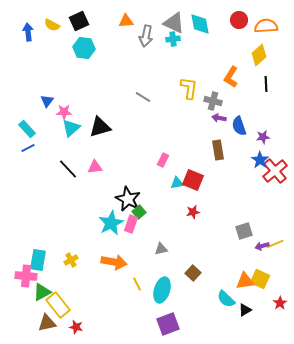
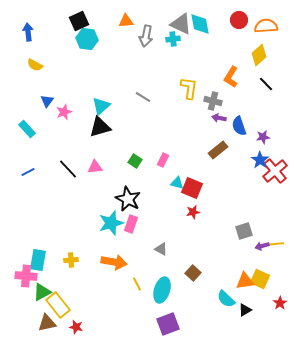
gray triangle at (174, 23): moved 7 px right, 1 px down
yellow semicircle at (52, 25): moved 17 px left, 40 px down
cyan hexagon at (84, 48): moved 3 px right, 9 px up
black line at (266, 84): rotated 42 degrees counterclockwise
pink star at (64, 112): rotated 21 degrees counterclockwise
cyan triangle at (71, 128): moved 30 px right, 22 px up
blue line at (28, 148): moved 24 px down
brown rectangle at (218, 150): rotated 60 degrees clockwise
red square at (193, 180): moved 1 px left, 8 px down
cyan triangle at (177, 183): rotated 24 degrees clockwise
green square at (139, 212): moved 4 px left, 51 px up; rotated 16 degrees counterclockwise
cyan star at (111, 223): rotated 10 degrees clockwise
yellow line at (275, 244): rotated 18 degrees clockwise
gray triangle at (161, 249): rotated 40 degrees clockwise
yellow cross at (71, 260): rotated 24 degrees clockwise
